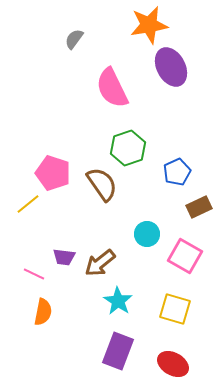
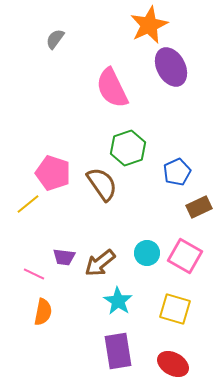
orange star: rotated 15 degrees counterclockwise
gray semicircle: moved 19 px left
cyan circle: moved 19 px down
purple rectangle: rotated 30 degrees counterclockwise
